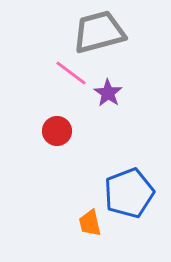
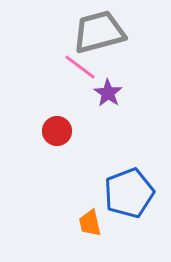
pink line: moved 9 px right, 6 px up
